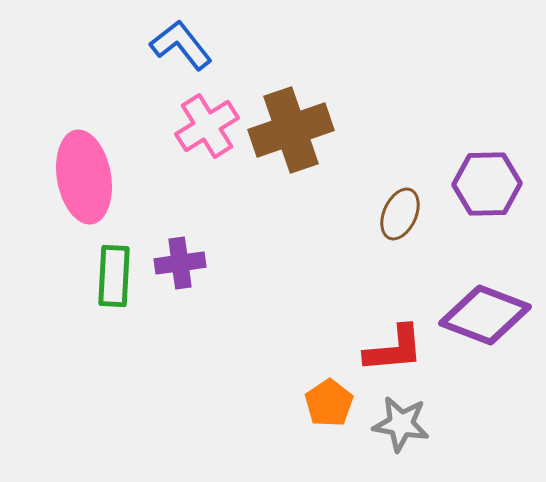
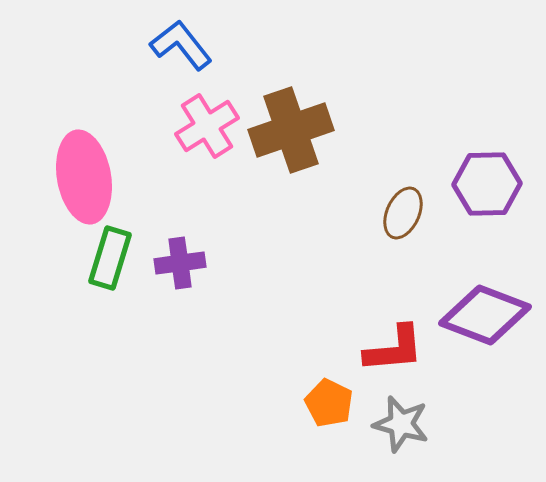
brown ellipse: moved 3 px right, 1 px up
green rectangle: moved 4 px left, 18 px up; rotated 14 degrees clockwise
orange pentagon: rotated 12 degrees counterclockwise
gray star: rotated 6 degrees clockwise
